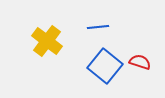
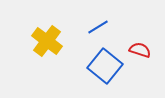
blue line: rotated 25 degrees counterclockwise
red semicircle: moved 12 px up
